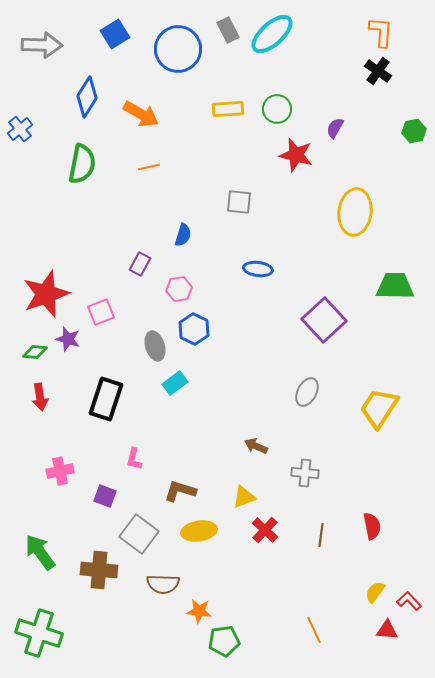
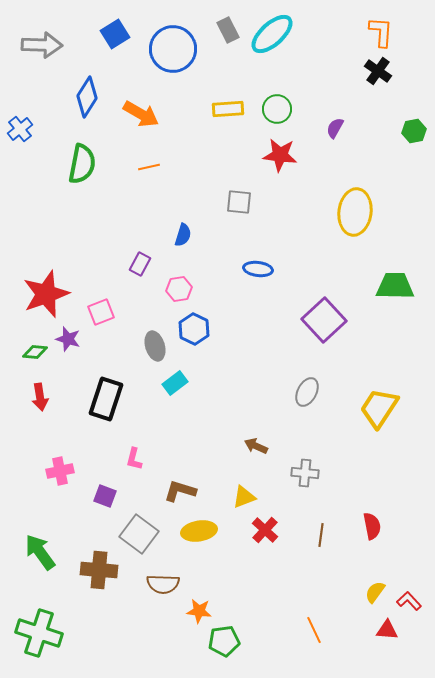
blue circle at (178, 49): moved 5 px left
red star at (296, 155): moved 16 px left; rotated 8 degrees counterclockwise
